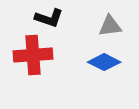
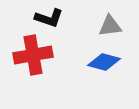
red cross: rotated 6 degrees counterclockwise
blue diamond: rotated 12 degrees counterclockwise
